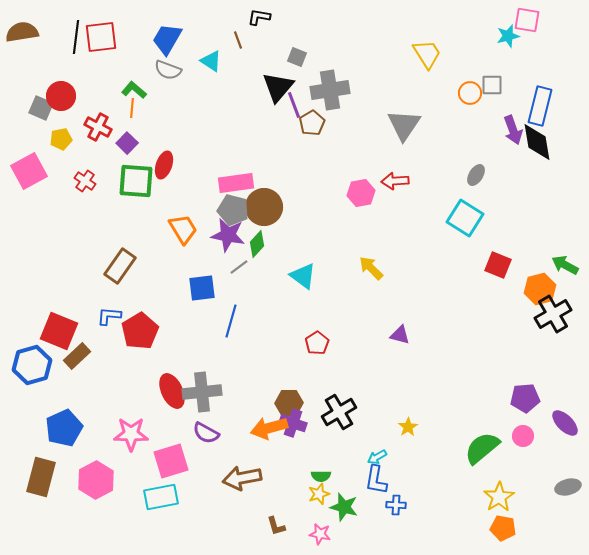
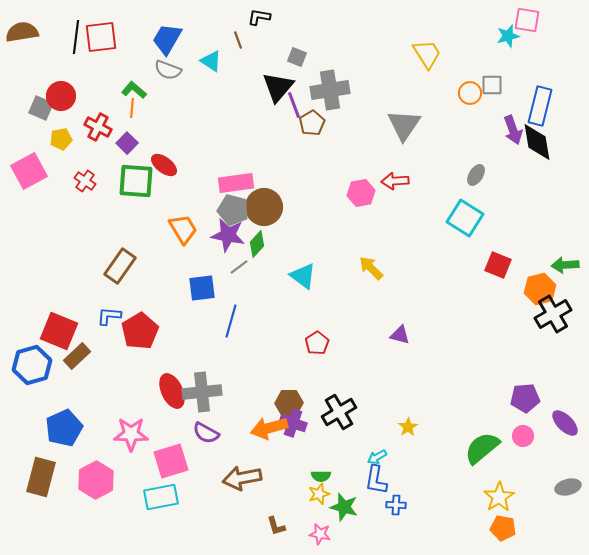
red ellipse at (164, 165): rotated 72 degrees counterclockwise
green arrow at (565, 265): rotated 32 degrees counterclockwise
